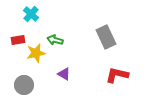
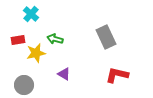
green arrow: moved 1 px up
